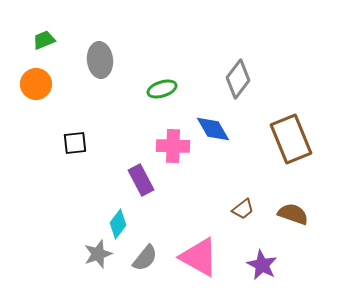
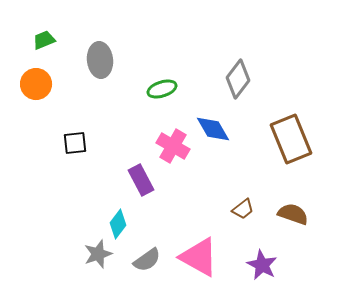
pink cross: rotated 28 degrees clockwise
gray semicircle: moved 2 px right, 2 px down; rotated 16 degrees clockwise
